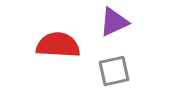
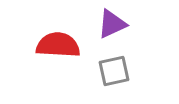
purple triangle: moved 2 px left, 2 px down
